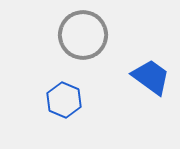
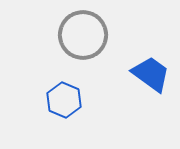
blue trapezoid: moved 3 px up
